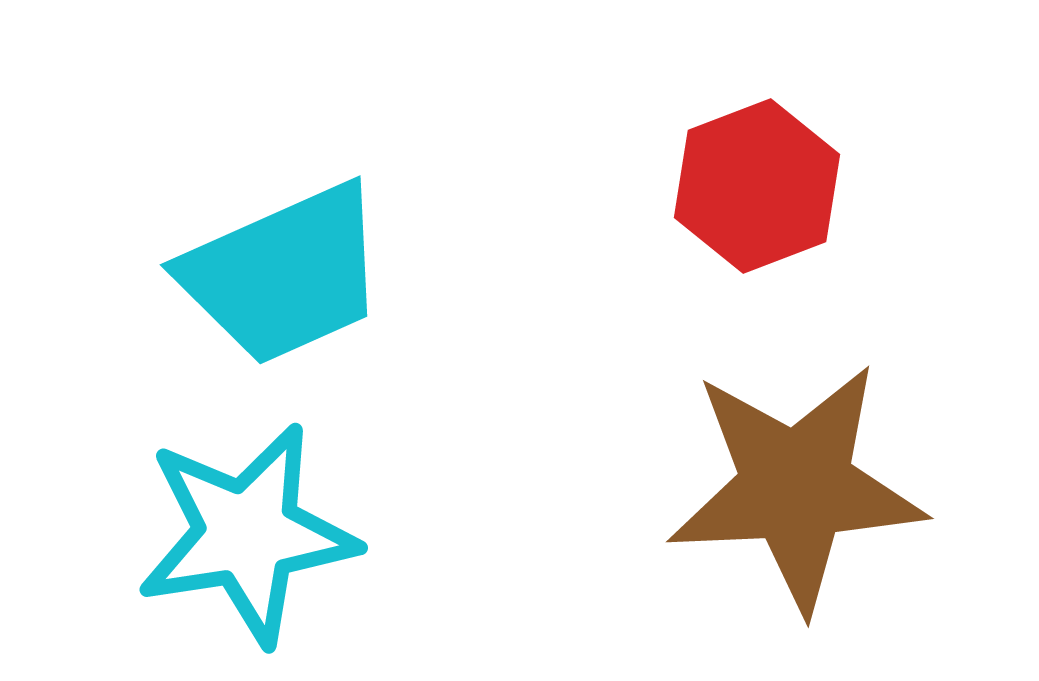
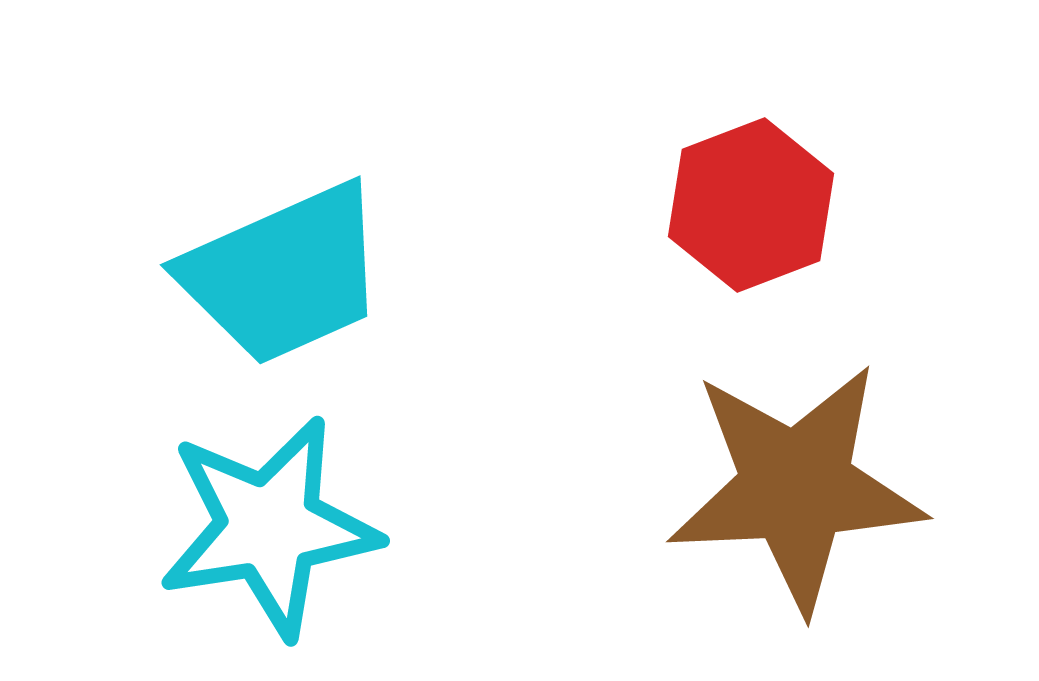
red hexagon: moved 6 px left, 19 px down
cyan star: moved 22 px right, 7 px up
